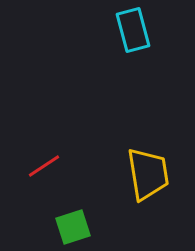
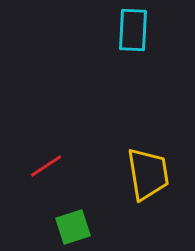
cyan rectangle: rotated 18 degrees clockwise
red line: moved 2 px right
